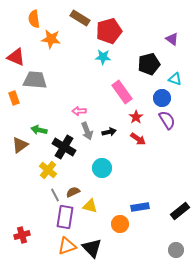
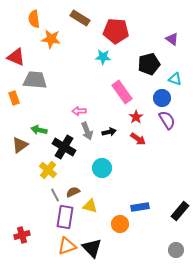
red pentagon: moved 7 px right; rotated 20 degrees clockwise
black rectangle: rotated 12 degrees counterclockwise
